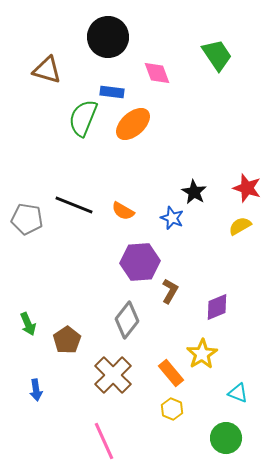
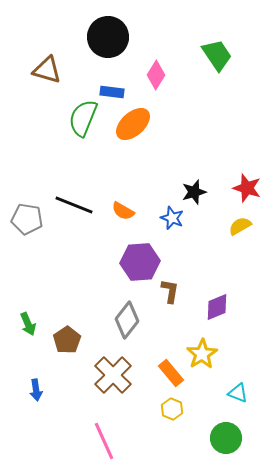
pink diamond: moved 1 px left, 2 px down; rotated 52 degrees clockwise
black star: rotated 25 degrees clockwise
brown L-shape: rotated 20 degrees counterclockwise
